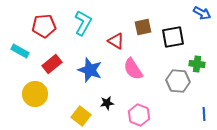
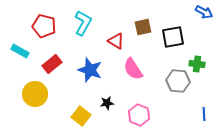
blue arrow: moved 2 px right, 1 px up
red pentagon: rotated 20 degrees clockwise
